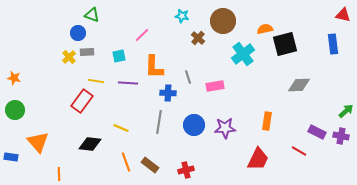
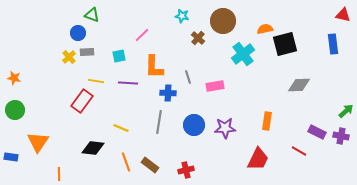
orange triangle at (38, 142): rotated 15 degrees clockwise
black diamond at (90, 144): moved 3 px right, 4 px down
